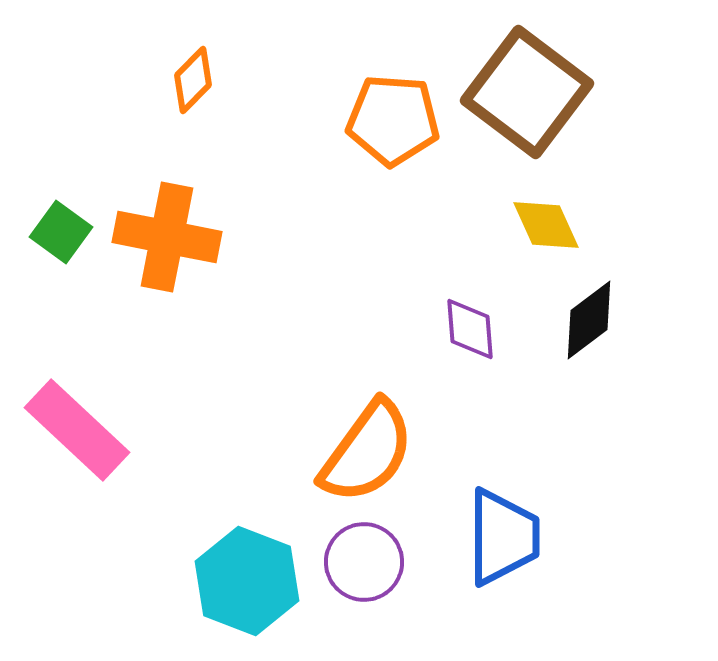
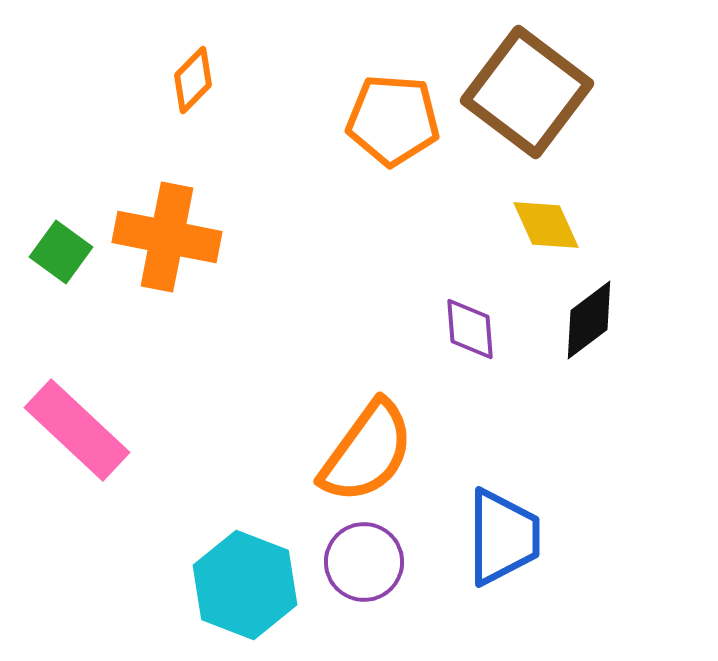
green square: moved 20 px down
cyan hexagon: moved 2 px left, 4 px down
